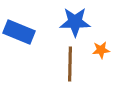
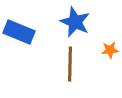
blue star: rotated 24 degrees clockwise
orange star: moved 9 px right
